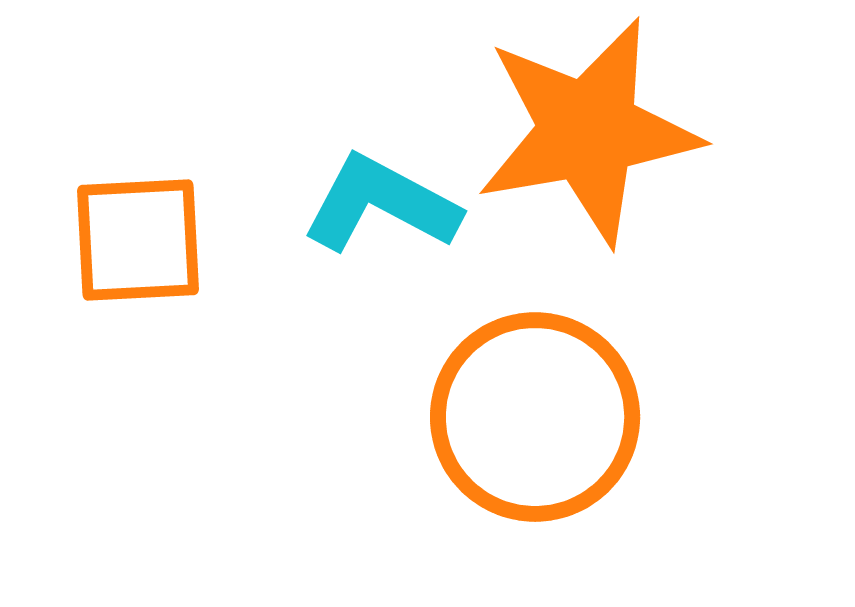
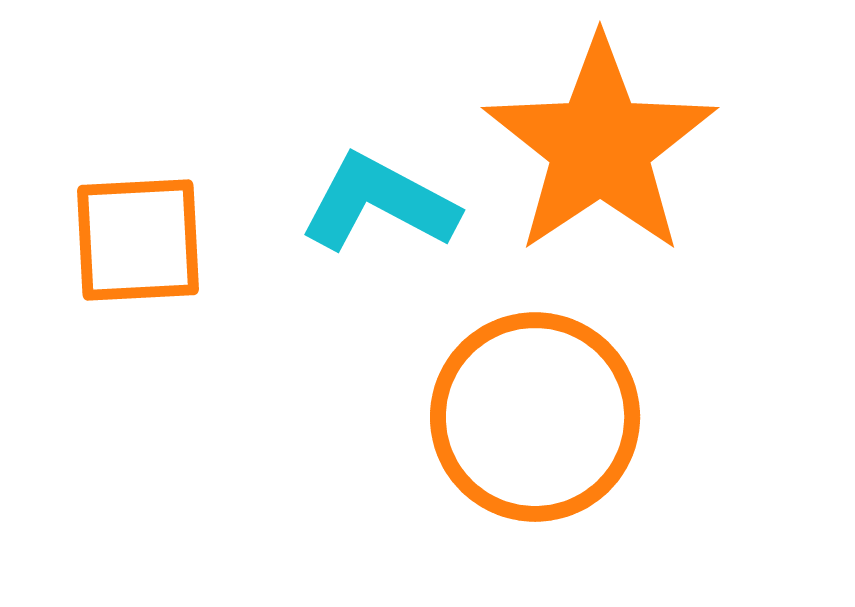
orange star: moved 12 px right, 15 px down; rotated 24 degrees counterclockwise
cyan L-shape: moved 2 px left, 1 px up
